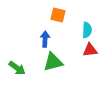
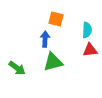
orange square: moved 2 px left, 4 px down
